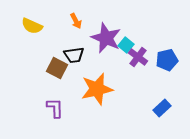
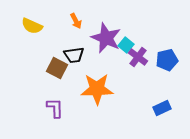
orange star: rotated 12 degrees clockwise
blue rectangle: rotated 18 degrees clockwise
